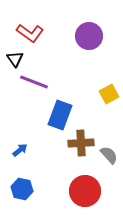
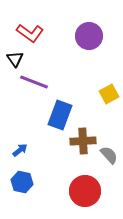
brown cross: moved 2 px right, 2 px up
blue hexagon: moved 7 px up
